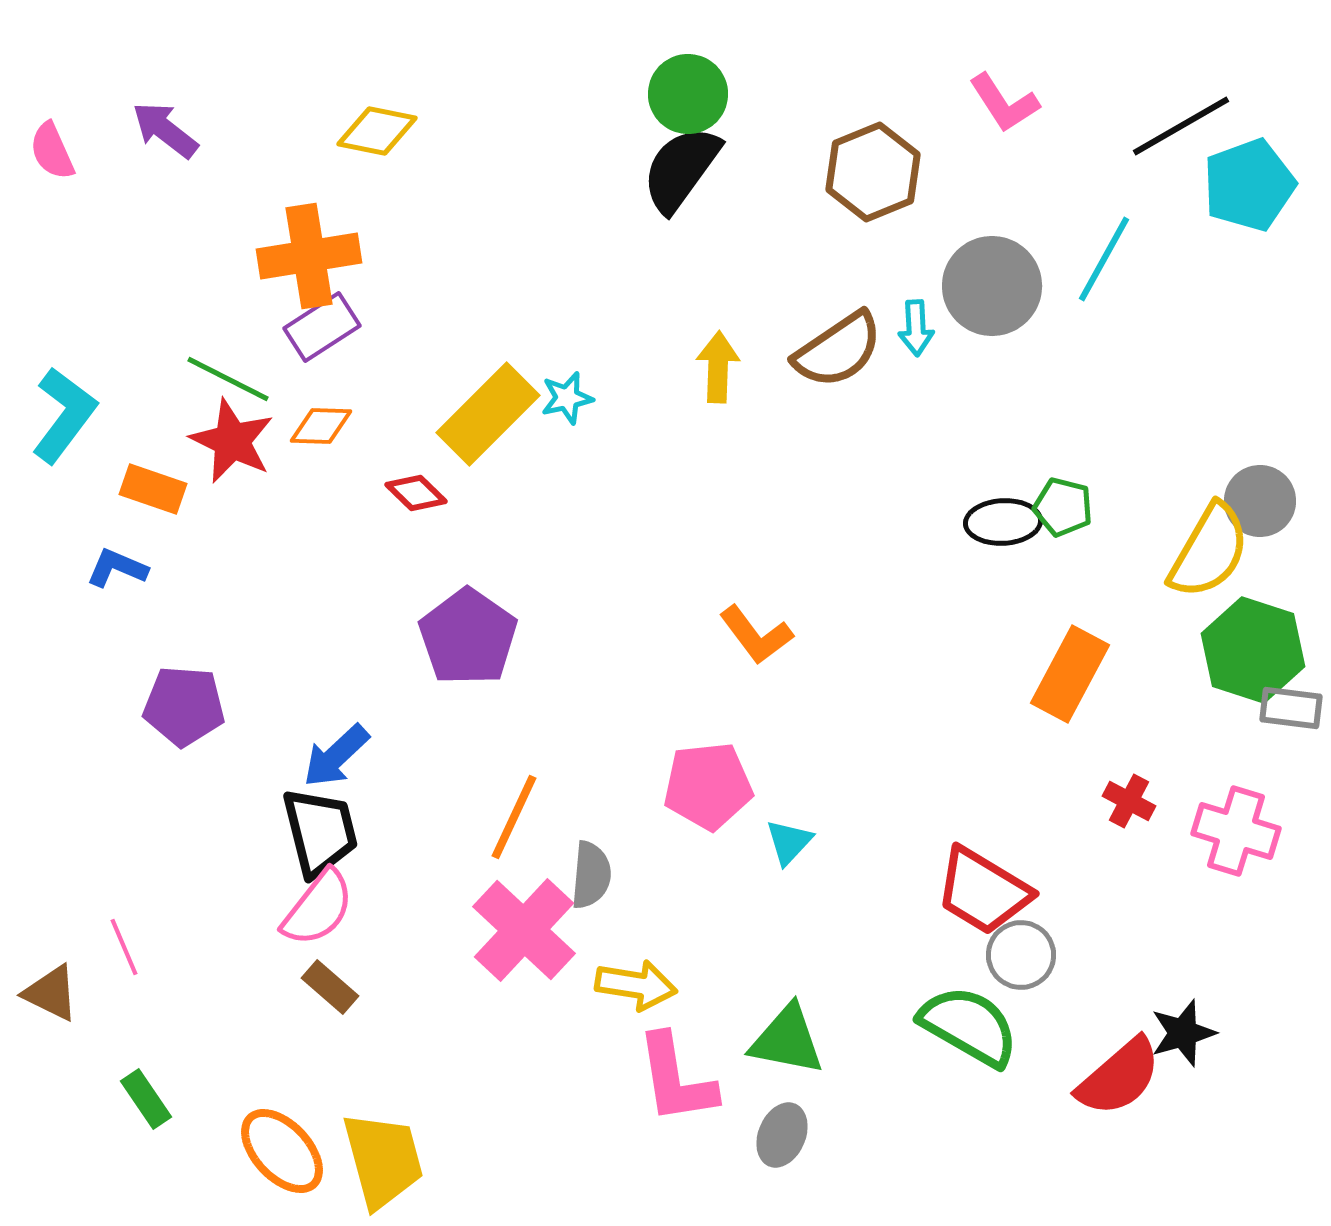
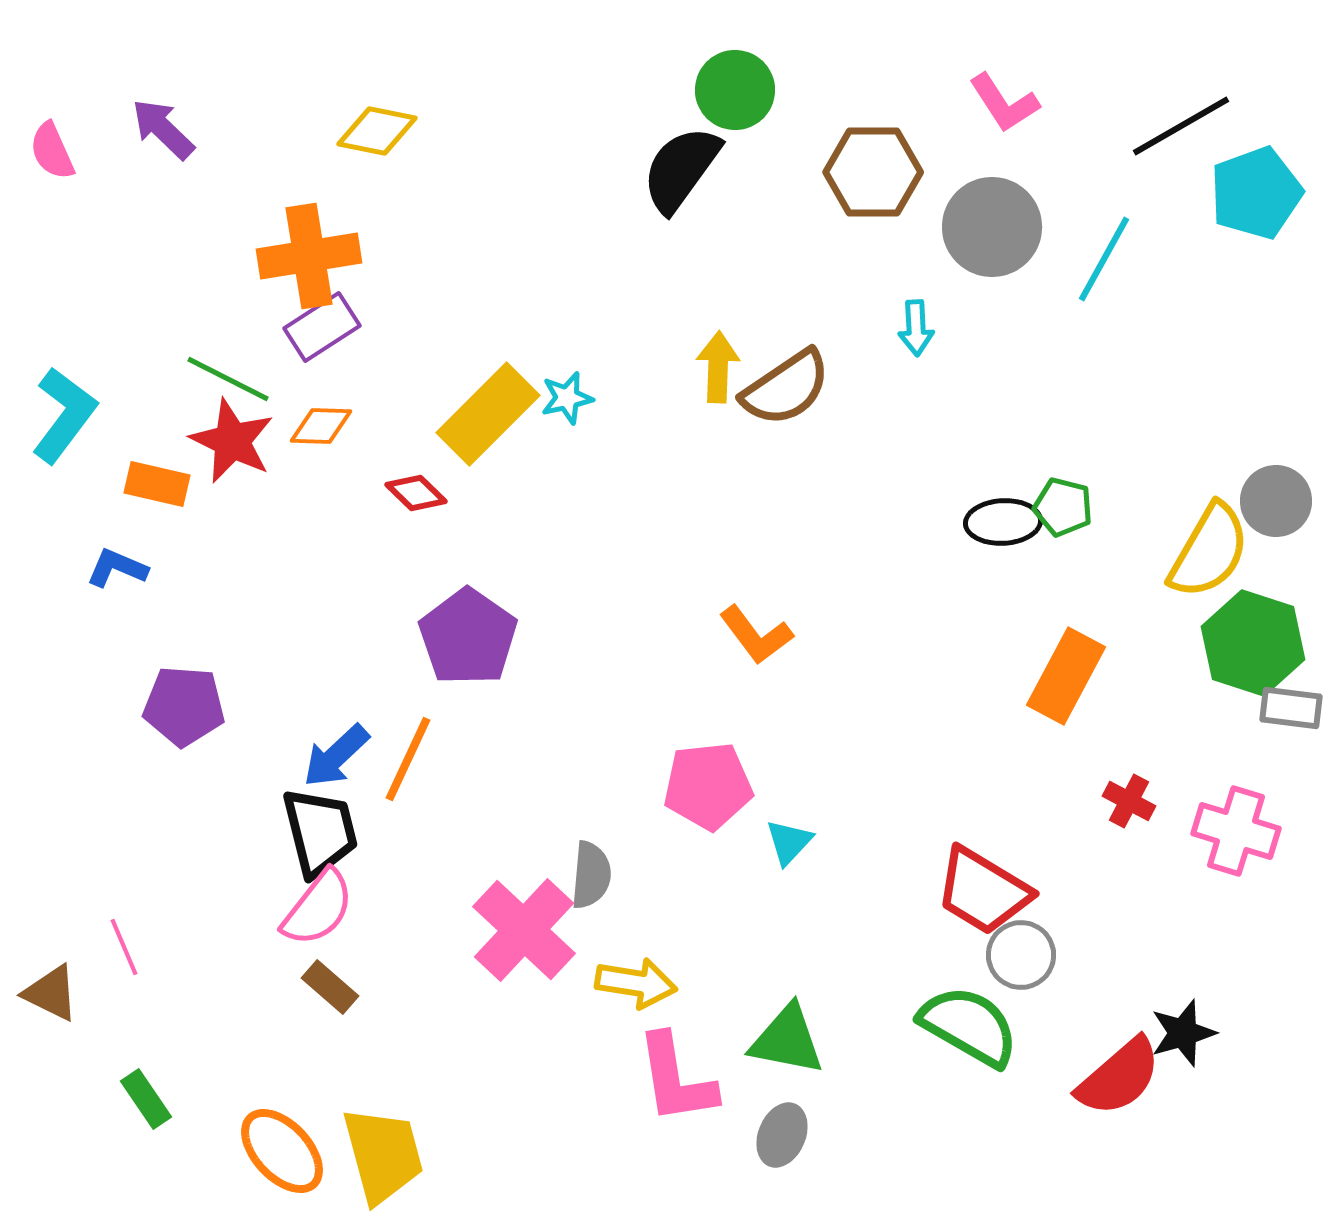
green circle at (688, 94): moved 47 px right, 4 px up
purple arrow at (165, 130): moved 2 px left, 1 px up; rotated 6 degrees clockwise
brown hexagon at (873, 172): rotated 22 degrees clockwise
cyan pentagon at (1249, 185): moved 7 px right, 8 px down
gray circle at (992, 286): moved 59 px up
brown semicircle at (838, 350): moved 52 px left, 38 px down
orange rectangle at (153, 489): moved 4 px right, 5 px up; rotated 6 degrees counterclockwise
gray circle at (1260, 501): moved 16 px right
green hexagon at (1253, 650): moved 7 px up
orange rectangle at (1070, 674): moved 4 px left, 2 px down
orange line at (514, 817): moved 106 px left, 58 px up
yellow arrow at (636, 985): moved 2 px up
yellow trapezoid at (383, 1160): moved 5 px up
